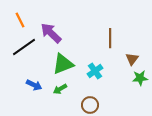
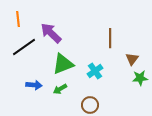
orange line: moved 2 px left, 1 px up; rotated 21 degrees clockwise
blue arrow: rotated 21 degrees counterclockwise
